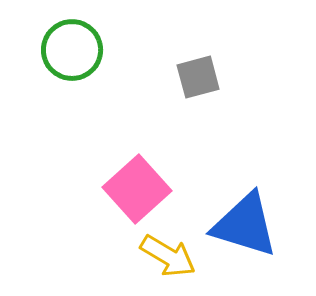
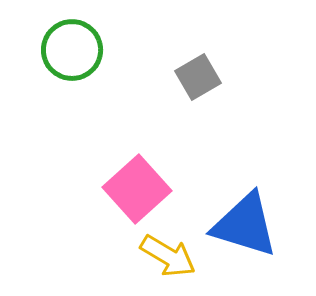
gray square: rotated 15 degrees counterclockwise
